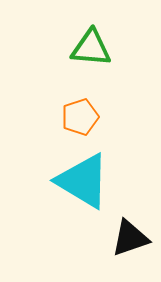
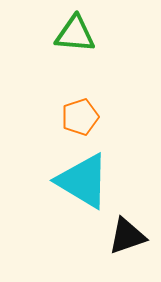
green triangle: moved 16 px left, 14 px up
black triangle: moved 3 px left, 2 px up
